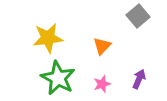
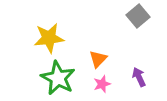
yellow star: moved 1 px right
orange triangle: moved 4 px left, 13 px down
purple arrow: moved 2 px up; rotated 48 degrees counterclockwise
